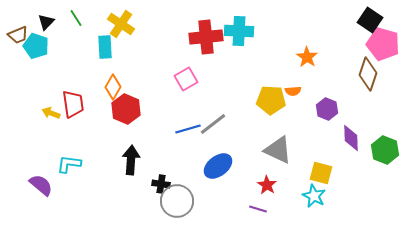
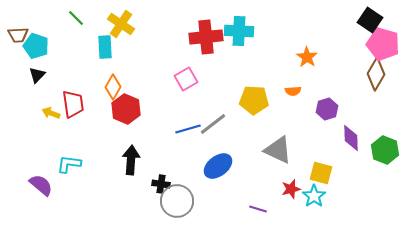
green line: rotated 12 degrees counterclockwise
black triangle: moved 9 px left, 53 px down
brown trapezoid: rotated 20 degrees clockwise
brown diamond: moved 8 px right; rotated 12 degrees clockwise
yellow pentagon: moved 17 px left
purple hexagon: rotated 20 degrees clockwise
red star: moved 24 px right, 4 px down; rotated 24 degrees clockwise
cyan star: rotated 10 degrees clockwise
